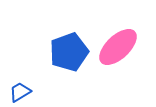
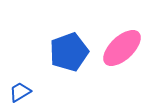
pink ellipse: moved 4 px right, 1 px down
